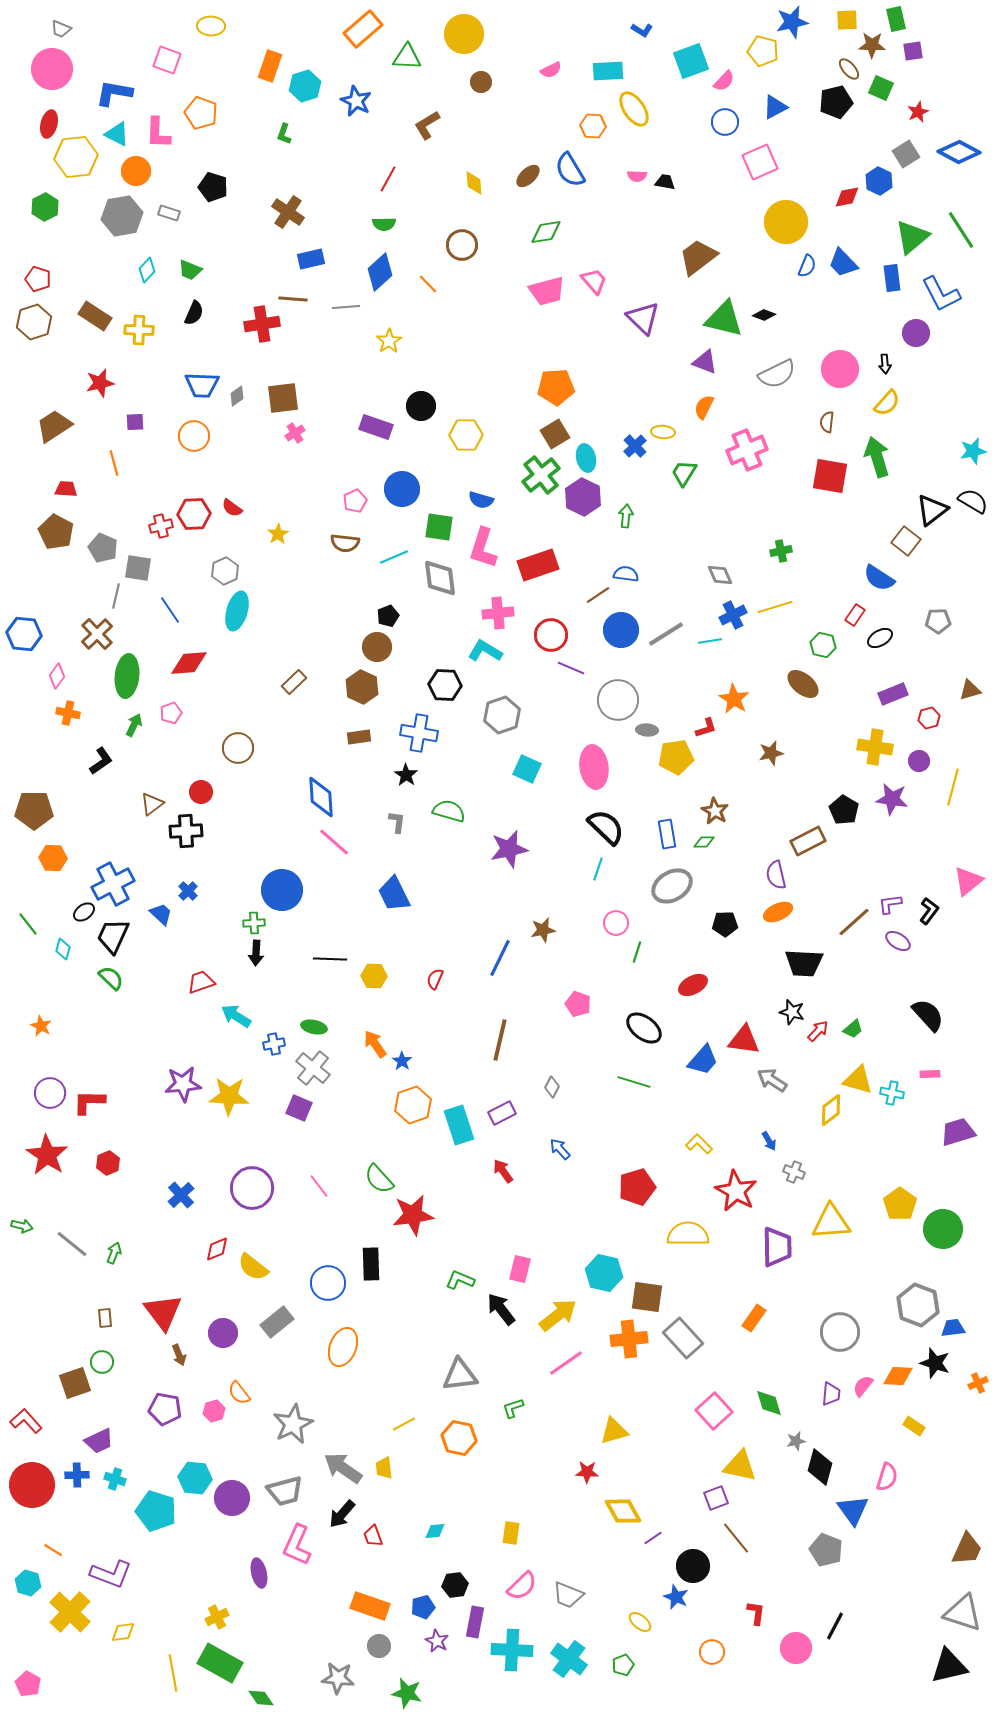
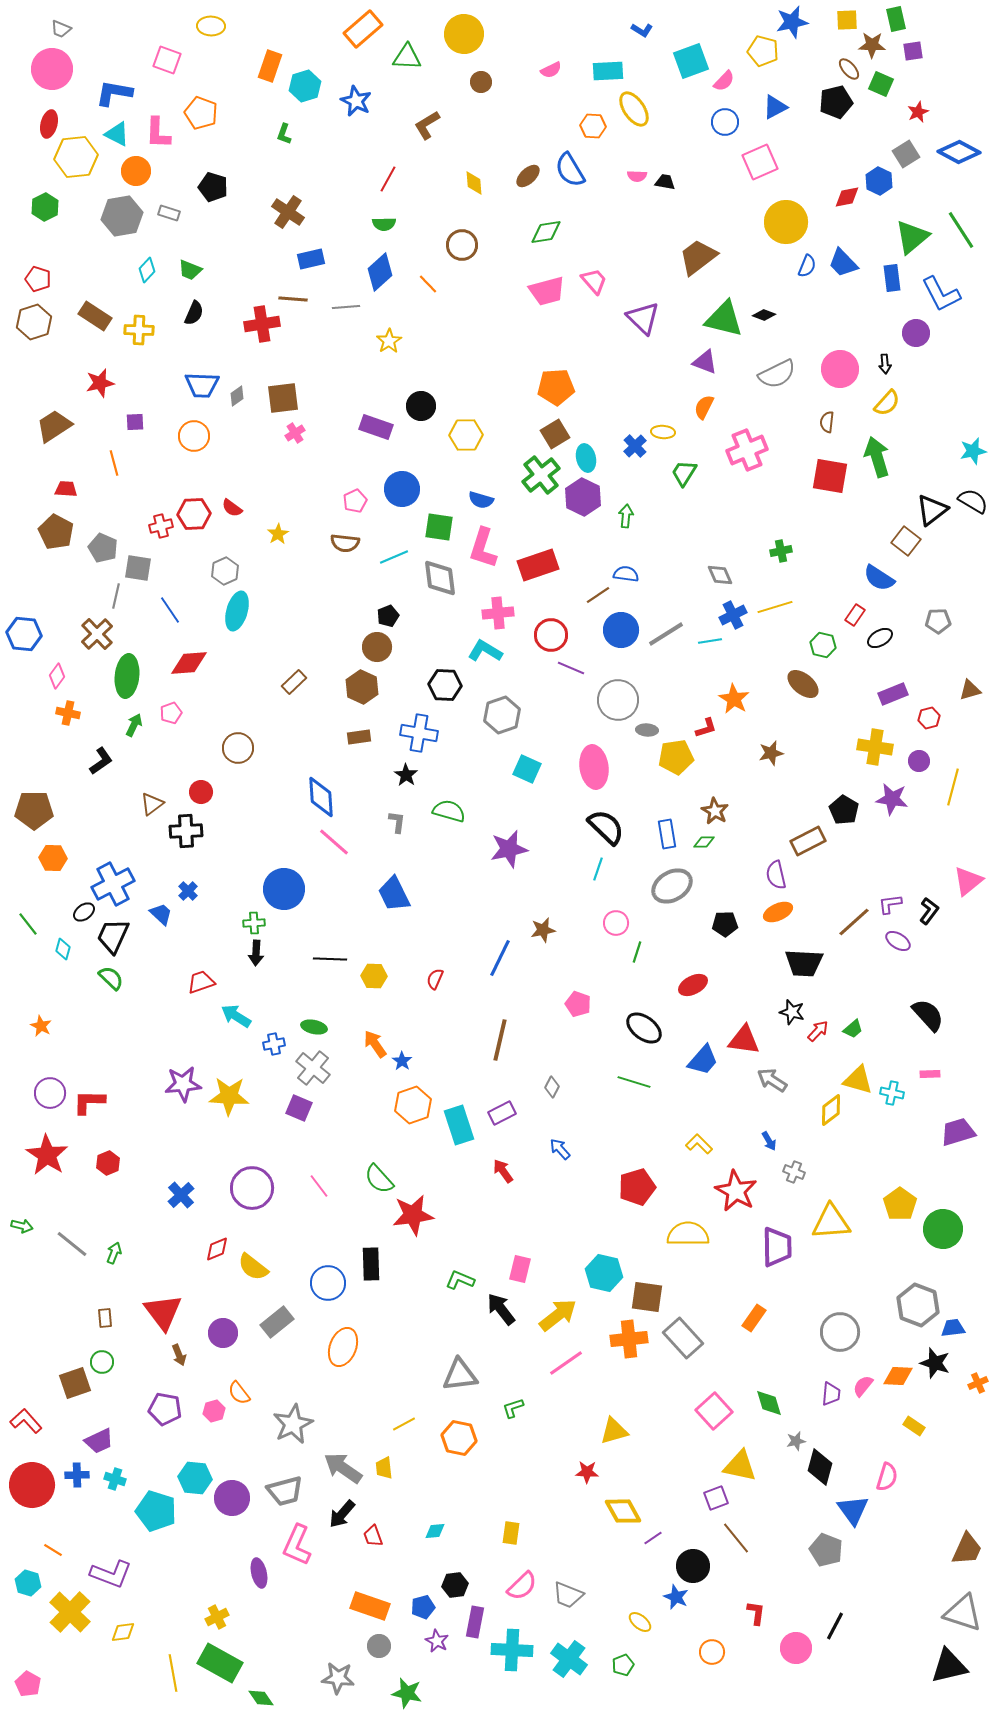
green square at (881, 88): moved 4 px up
blue circle at (282, 890): moved 2 px right, 1 px up
